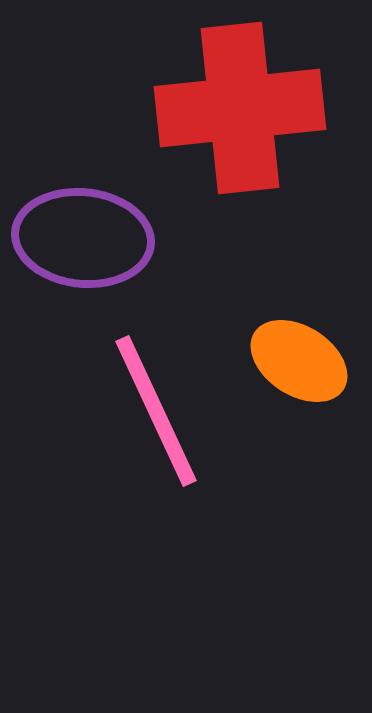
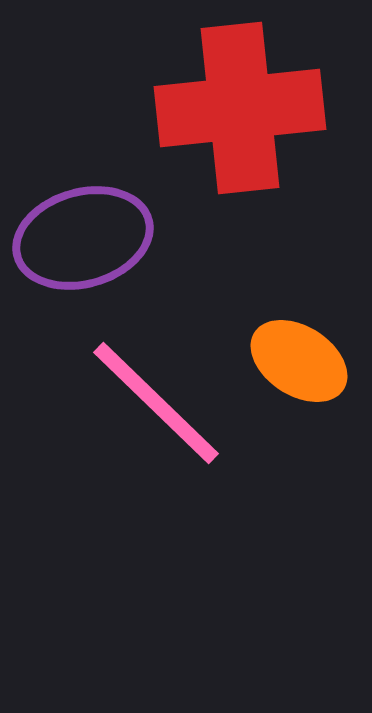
purple ellipse: rotated 22 degrees counterclockwise
pink line: moved 8 px up; rotated 21 degrees counterclockwise
